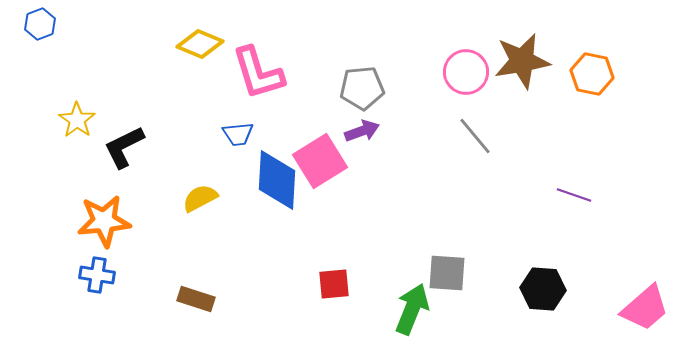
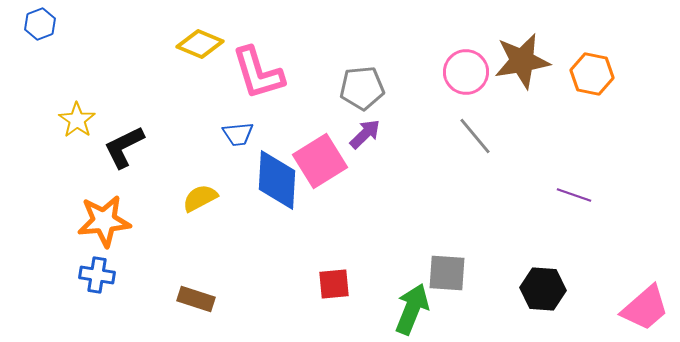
purple arrow: moved 3 px right, 3 px down; rotated 24 degrees counterclockwise
